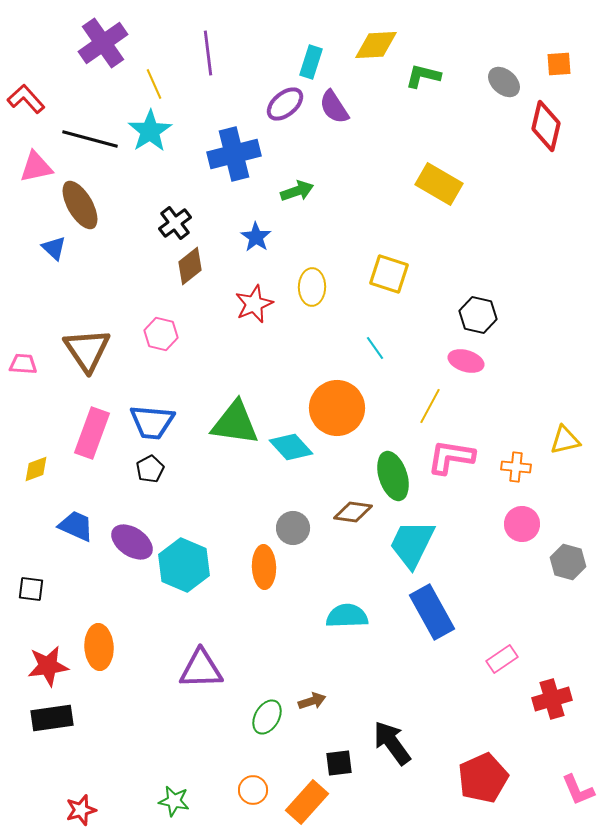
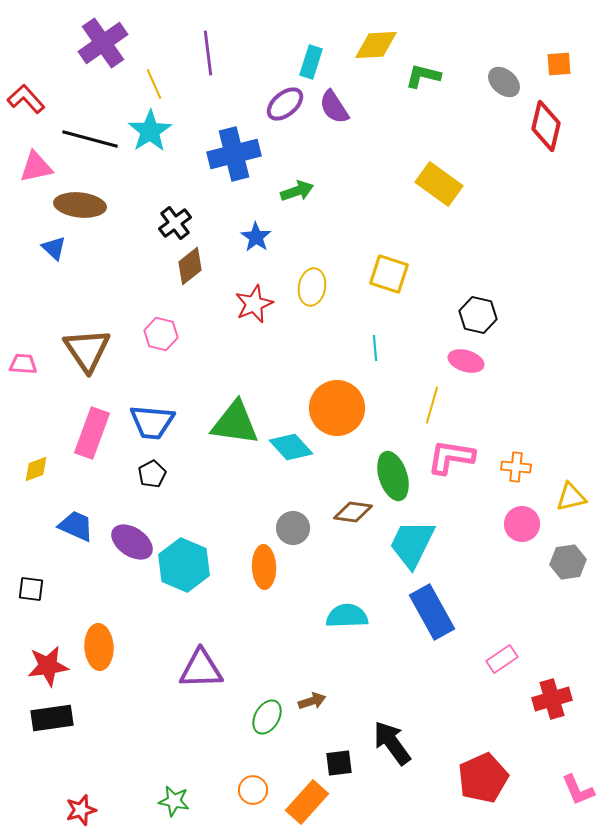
yellow rectangle at (439, 184): rotated 6 degrees clockwise
brown ellipse at (80, 205): rotated 54 degrees counterclockwise
yellow ellipse at (312, 287): rotated 9 degrees clockwise
cyan line at (375, 348): rotated 30 degrees clockwise
yellow line at (430, 406): moved 2 px right, 1 px up; rotated 12 degrees counterclockwise
yellow triangle at (565, 440): moved 6 px right, 57 px down
black pentagon at (150, 469): moved 2 px right, 5 px down
gray hexagon at (568, 562): rotated 24 degrees counterclockwise
